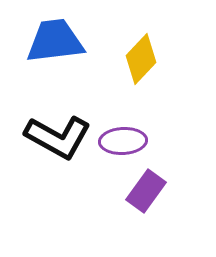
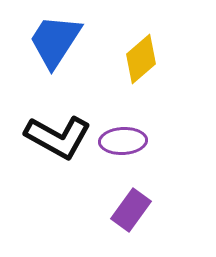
blue trapezoid: rotated 50 degrees counterclockwise
yellow diamond: rotated 6 degrees clockwise
purple rectangle: moved 15 px left, 19 px down
